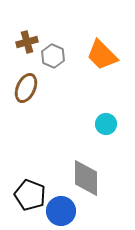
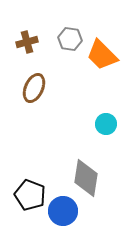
gray hexagon: moved 17 px right, 17 px up; rotated 15 degrees counterclockwise
brown ellipse: moved 8 px right
gray diamond: rotated 9 degrees clockwise
blue circle: moved 2 px right
